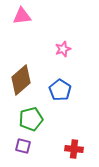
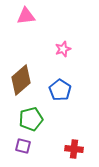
pink triangle: moved 4 px right
